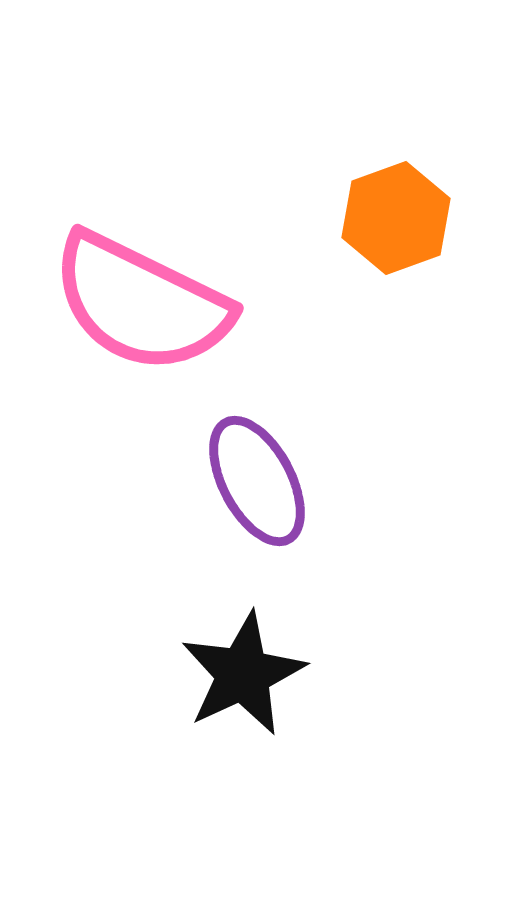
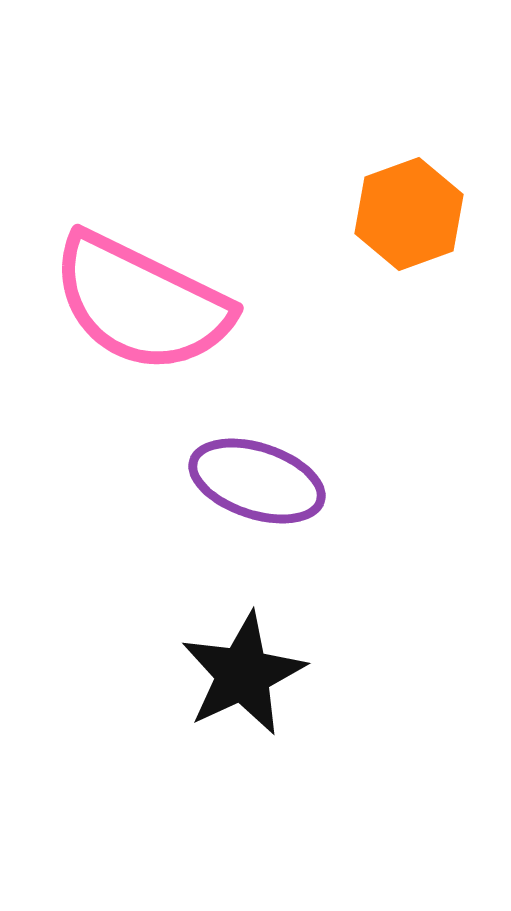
orange hexagon: moved 13 px right, 4 px up
purple ellipse: rotated 44 degrees counterclockwise
